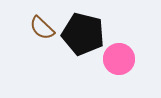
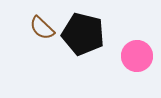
pink circle: moved 18 px right, 3 px up
